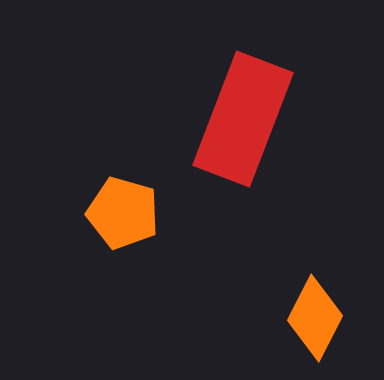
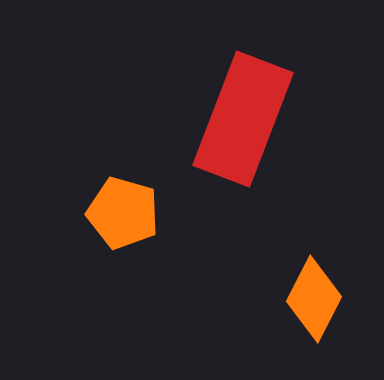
orange diamond: moved 1 px left, 19 px up
